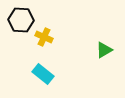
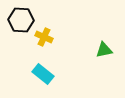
green triangle: rotated 18 degrees clockwise
